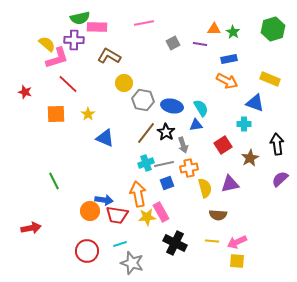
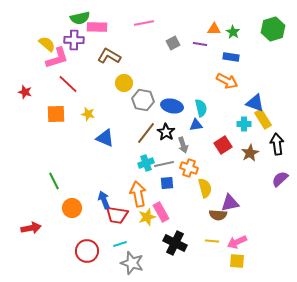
blue rectangle at (229, 59): moved 2 px right, 2 px up; rotated 21 degrees clockwise
yellow rectangle at (270, 79): moved 7 px left, 40 px down; rotated 36 degrees clockwise
cyan semicircle at (201, 108): rotated 18 degrees clockwise
yellow star at (88, 114): rotated 24 degrees counterclockwise
brown star at (250, 158): moved 5 px up
orange cross at (189, 168): rotated 30 degrees clockwise
blue square at (167, 183): rotated 16 degrees clockwise
purple triangle at (230, 184): moved 19 px down
blue arrow at (104, 200): rotated 120 degrees counterclockwise
orange circle at (90, 211): moved 18 px left, 3 px up
yellow star at (147, 217): rotated 12 degrees counterclockwise
